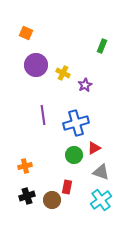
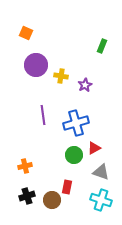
yellow cross: moved 2 px left, 3 px down; rotated 16 degrees counterclockwise
cyan cross: rotated 35 degrees counterclockwise
